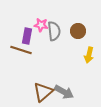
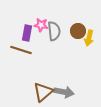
purple rectangle: moved 3 px up
yellow arrow: moved 17 px up
gray arrow: rotated 18 degrees counterclockwise
